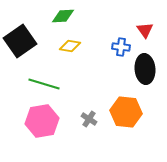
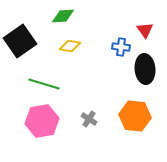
orange hexagon: moved 9 px right, 4 px down
